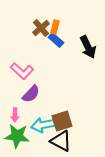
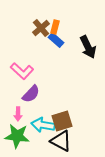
pink arrow: moved 3 px right, 1 px up
cyan arrow: rotated 20 degrees clockwise
